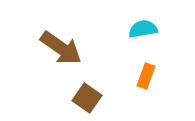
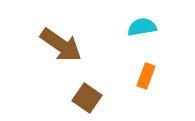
cyan semicircle: moved 1 px left, 2 px up
brown arrow: moved 3 px up
